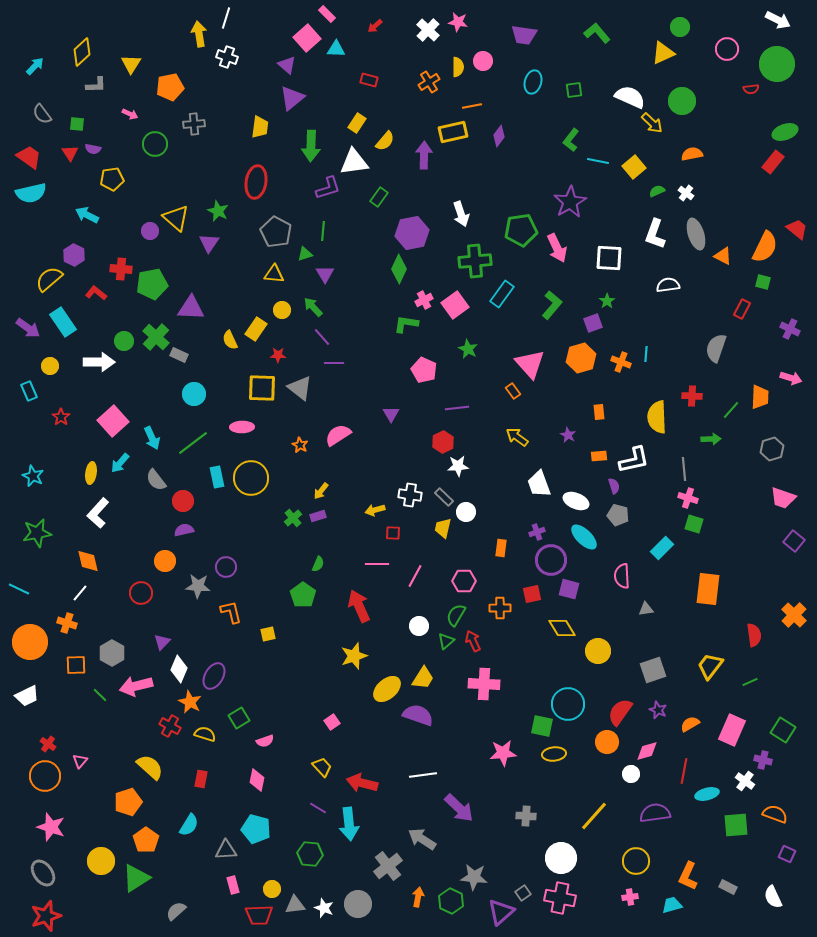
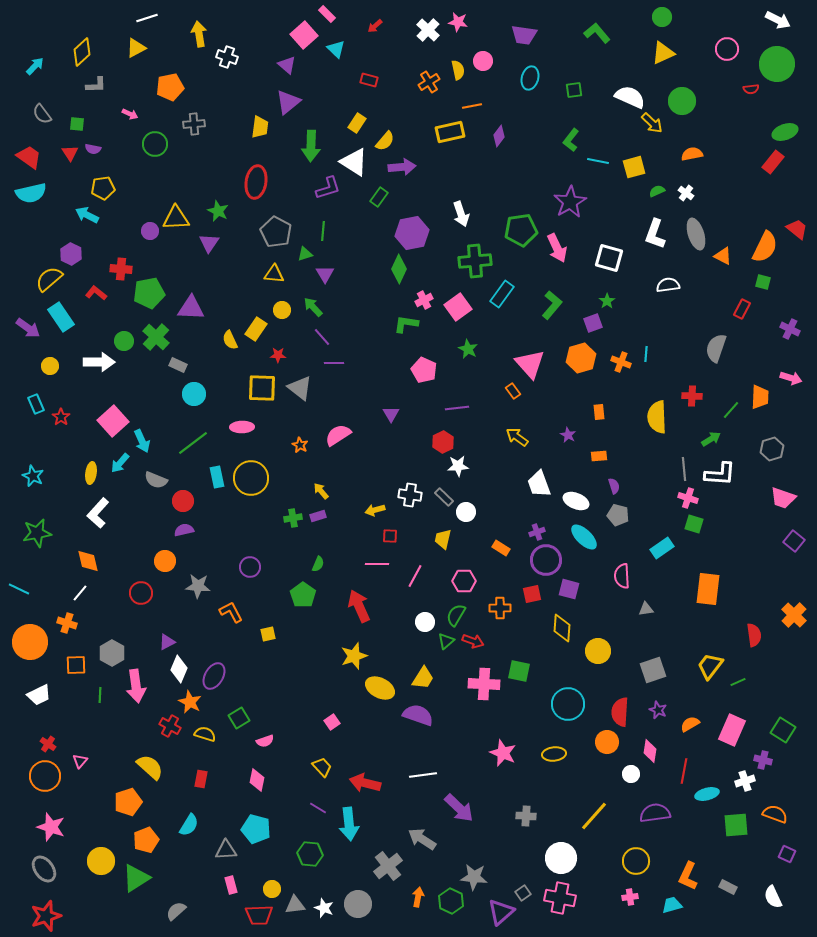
white line at (226, 18): moved 79 px left; rotated 55 degrees clockwise
green circle at (680, 27): moved 18 px left, 10 px up
pink square at (307, 38): moved 3 px left, 3 px up
cyan triangle at (336, 49): rotated 42 degrees clockwise
yellow triangle at (131, 64): moved 5 px right, 16 px up; rotated 30 degrees clockwise
yellow semicircle at (458, 67): moved 3 px down; rotated 12 degrees counterclockwise
cyan ellipse at (533, 82): moved 3 px left, 4 px up
purple triangle at (292, 98): moved 4 px left, 4 px down
yellow rectangle at (453, 132): moved 3 px left
purple arrow at (424, 155): moved 22 px left, 12 px down; rotated 84 degrees clockwise
white triangle at (354, 162): rotated 40 degrees clockwise
yellow square at (634, 167): rotated 25 degrees clockwise
yellow pentagon at (112, 179): moved 9 px left, 9 px down
yellow triangle at (176, 218): rotated 44 degrees counterclockwise
purple hexagon at (74, 255): moved 3 px left, 1 px up
white square at (609, 258): rotated 12 degrees clockwise
green pentagon at (152, 284): moved 3 px left, 9 px down
pink square at (455, 305): moved 3 px right, 2 px down
cyan rectangle at (63, 322): moved 2 px left, 5 px up
gray rectangle at (179, 355): moved 1 px left, 10 px down
cyan rectangle at (29, 391): moved 7 px right, 13 px down
cyan arrow at (152, 438): moved 10 px left, 3 px down
green arrow at (711, 439): rotated 30 degrees counterclockwise
white L-shape at (634, 460): moved 86 px right, 14 px down; rotated 16 degrees clockwise
gray semicircle at (156, 480): rotated 30 degrees counterclockwise
yellow arrow at (321, 491): rotated 102 degrees clockwise
green cross at (293, 518): rotated 30 degrees clockwise
yellow trapezoid at (443, 528): moved 11 px down
red square at (393, 533): moved 3 px left, 3 px down
orange rectangle at (501, 548): rotated 66 degrees counterclockwise
cyan rectangle at (662, 548): rotated 10 degrees clockwise
purple circle at (551, 560): moved 5 px left
purple circle at (226, 567): moved 24 px right
orange L-shape at (231, 612): rotated 15 degrees counterclockwise
white circle at (419, 626): moved 6 px right, 4 px up
yellow diamond at (562, 628): rotated 36 degrees clockwise
red arrow at (473, 641): rotated 135 degrees clockwise
purple triangle at (162, 642): moved 5 px right; rotated 18 degrees clockwise
green line at (750, 682): moved 12 px left
pink arrow at (136, 686): rotated 84 degrees counterclockwise
yellow ellipse at (387, 689): moved 7 px left, 1 px up; rotated 68 degrees clockwise
green line at (100, 695): rotated 49 degrees clockwise
white trapezoid at (27, 696): moved 12 px right, 1 px up
red semicircle at (620, 712): rotated 32 degrees counterclockwise
green square at (542, 726): moved 23 px left, 55 px up
pink diamond at (647, 751): moved 3 px right; rotated 65 degrees counterclockwise
pink star at (503, 753): rotated 28 degrees clockwise
white cross at (745, 781): rotated 36 degrees clockwise
red arrow at (362, 783): moved 3 px right
orange pentagon at (146, 840): rotated 15 degrees clockwise
gray ellipse at (43, 873): moved 1 px right, 4 px up
pink rectangle at (233, 885): moved 2 px left
